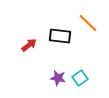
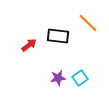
black rectangle: moved 2 px left
purple star: rotated 21 degrees counterclockwise
